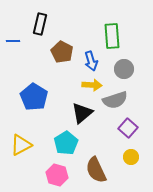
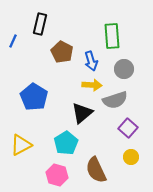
blue line: rotated 64 degrees counterclockwise
